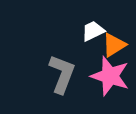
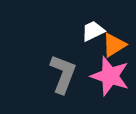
gray L-shape: moved 1 px right
